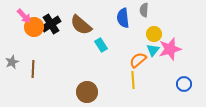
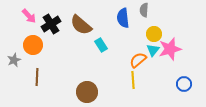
pink arrow: moved 5 px right
orange circle: moved 1 px left, 18 px down
gray star: moved 2 px right, 2 px up
brown line: moved 4 px right, 8 px down
